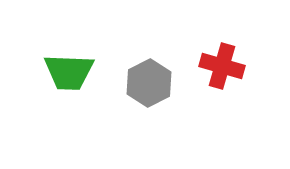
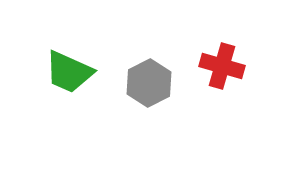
green trapezoid: rotated 22 degrees clockwise
